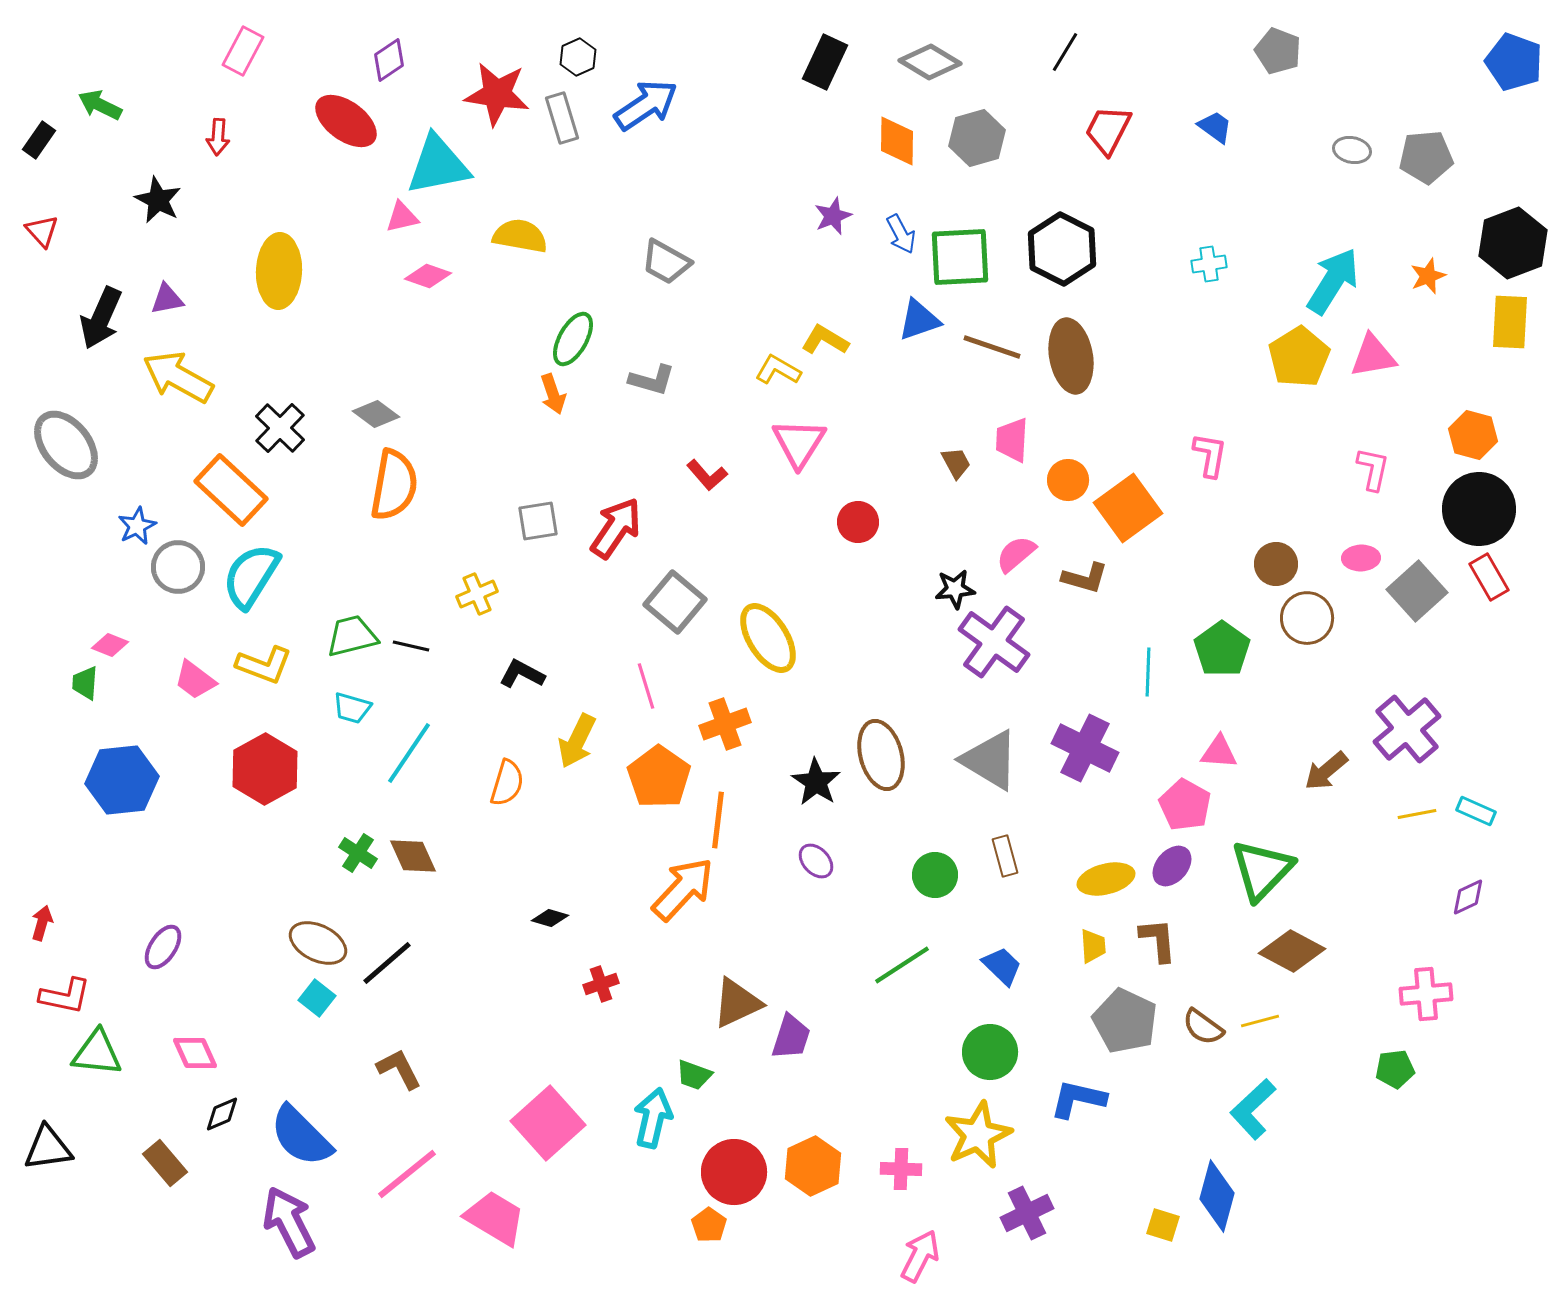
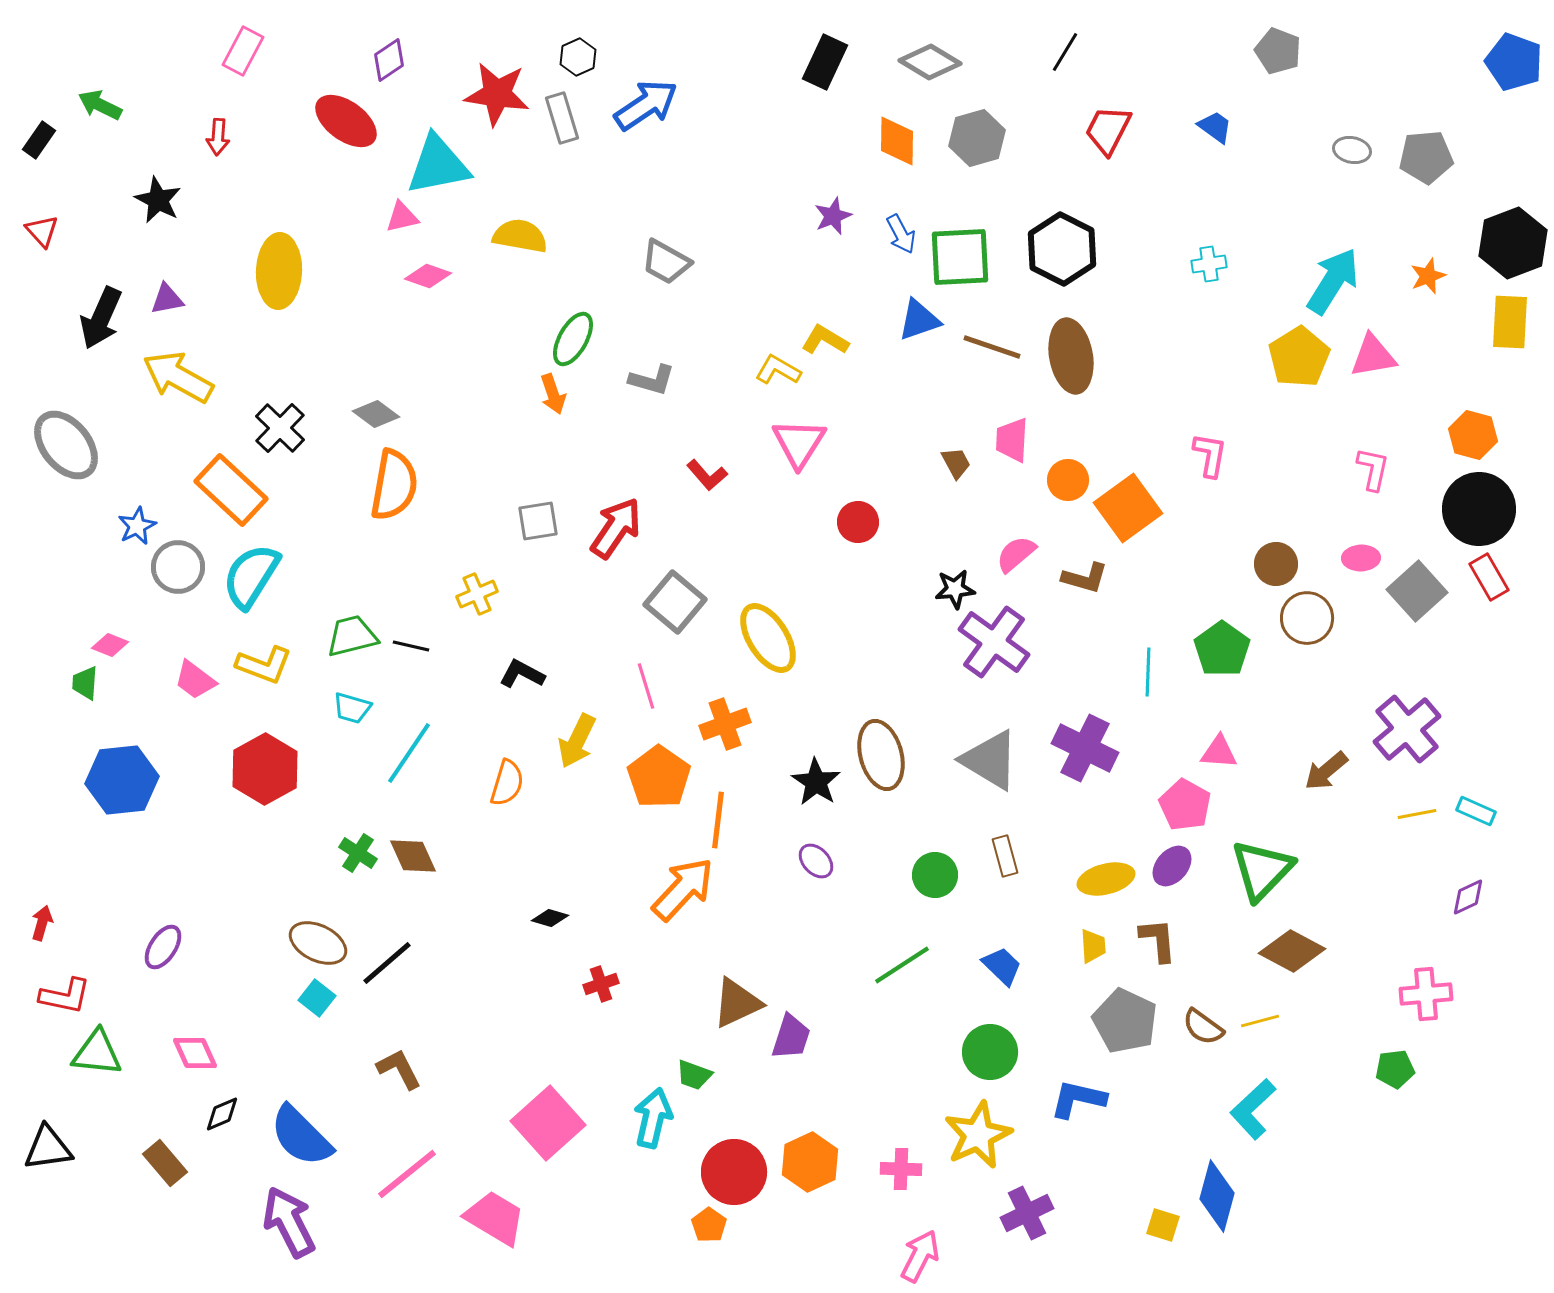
orange hexagon at (813, 1166): moved 3 px left, 4 px up
